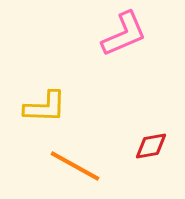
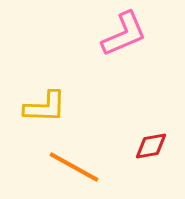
orange line: moved 1 px left, 1 px down
